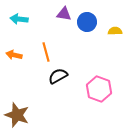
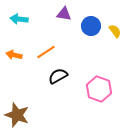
blue circle: moved 4 px right, 4 px down
yellow semicircle: rotated 56 degrees clockwise
orange line: rotated 72 degrees clockwise
